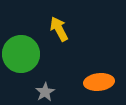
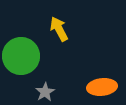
green circle: moved 2 px down
orange ellipse: moved 3 px right, 5 px down
